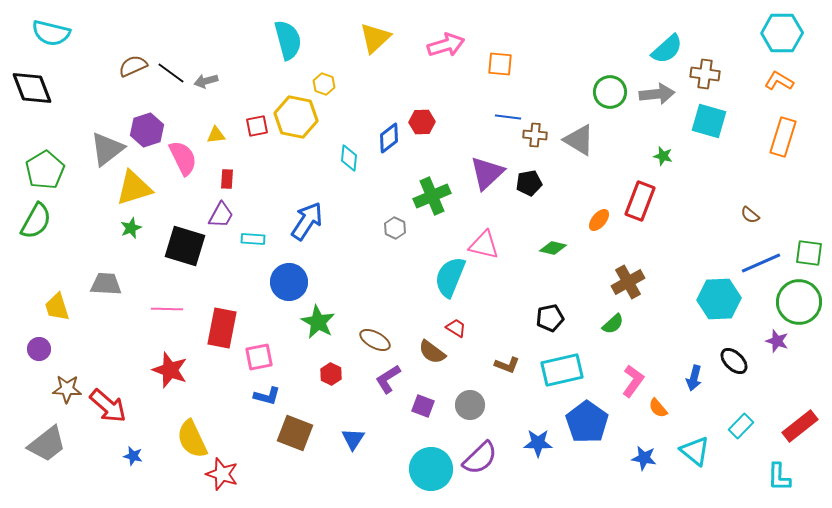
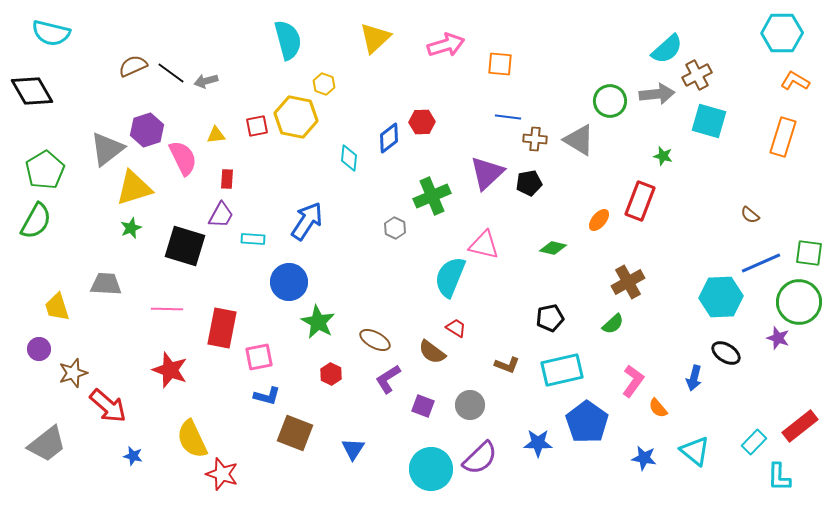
brown cross at (705, 74): moved 8 px left, 1 px down; rotated 36 degrees counterclockwise
orange L-shape at (779, 81): moved 16 px right
black diamond at (32, 88): moved 3 px down; rotated 9 degrees counterclockwise
green circle at (610, 92): moved 9 px down
brown cross at (535, 135): moved 4 px down
cyan hexagon at (719, 299): moved 2 px right, 2 px up
purple star at (777, 341): moved 1 px right, 3 px up
black ellipse at (734, 361): moved 8 px left, 8 px up; rotated 12 degrees counterclockwise
brown star at (67, 389): moved 6 px right, 16 px up; rotated 20 degrees counterclockwise
cyan rectangle at (741, 426): moved 13 px right, 16 px down
blue triangle at (353, 439): moved 10 px down
